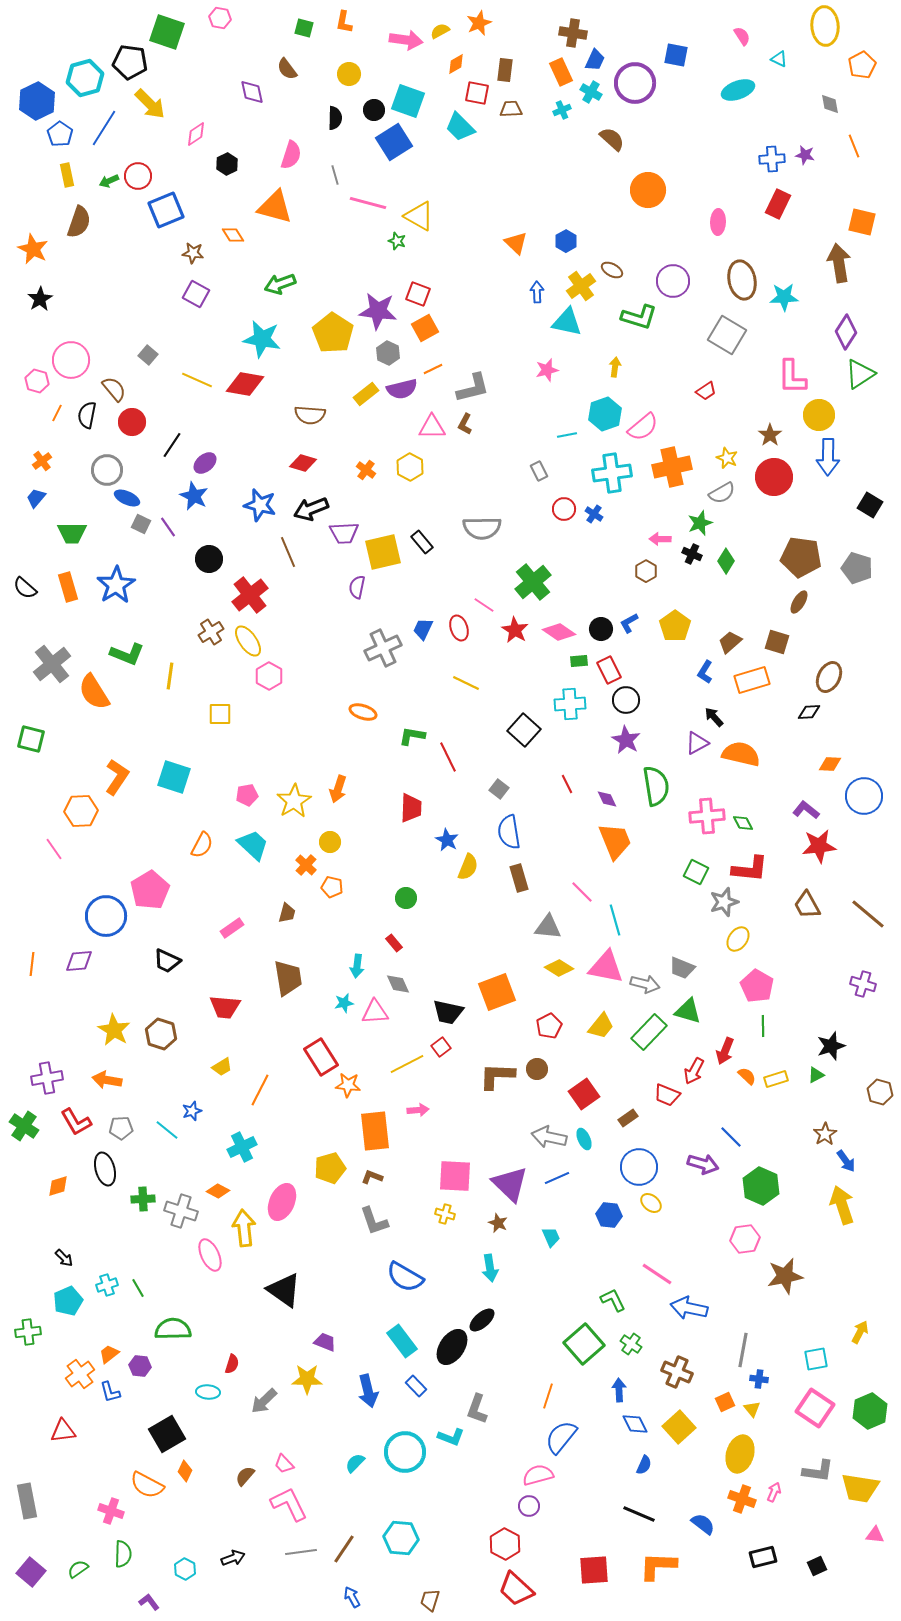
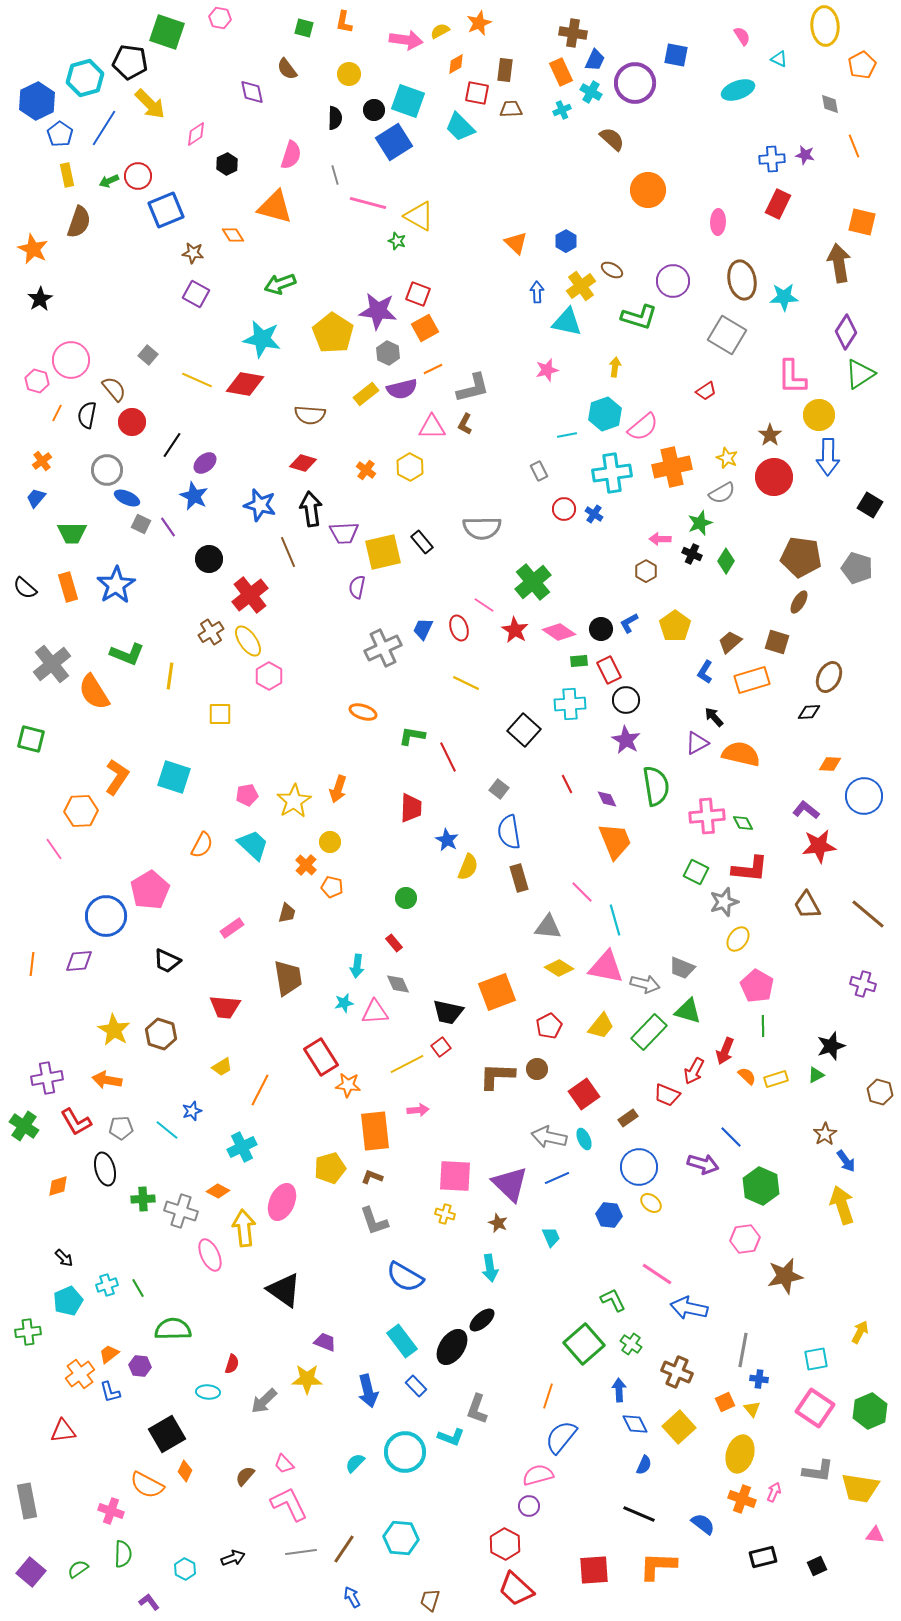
black arrow at (311, 509): rotated 104 degrees clockwise
